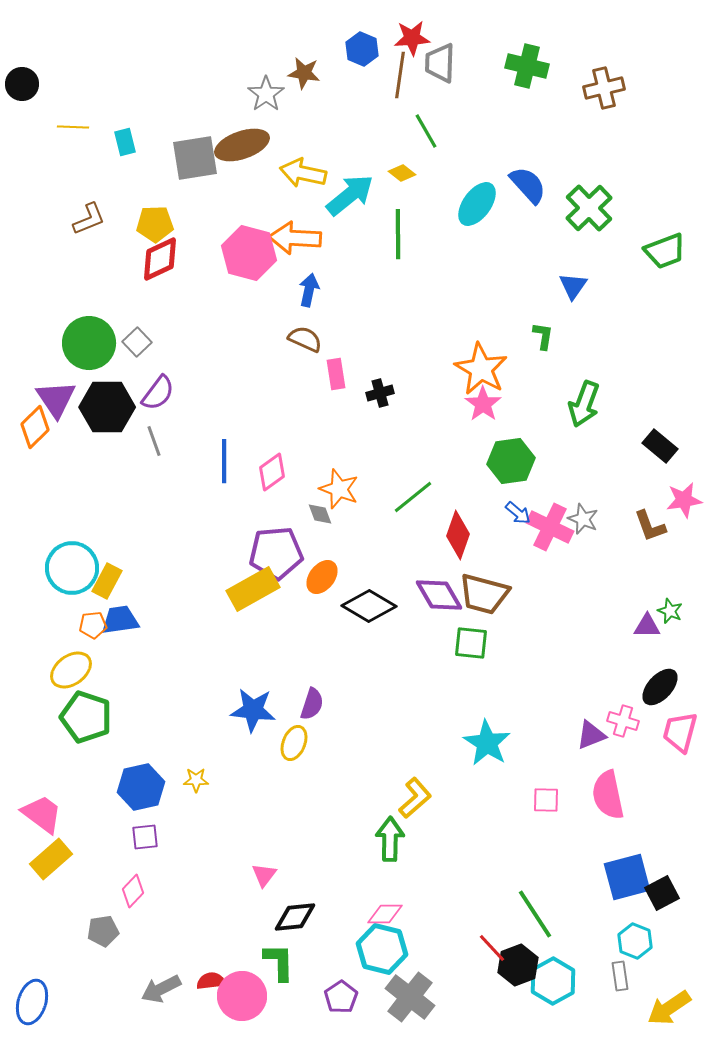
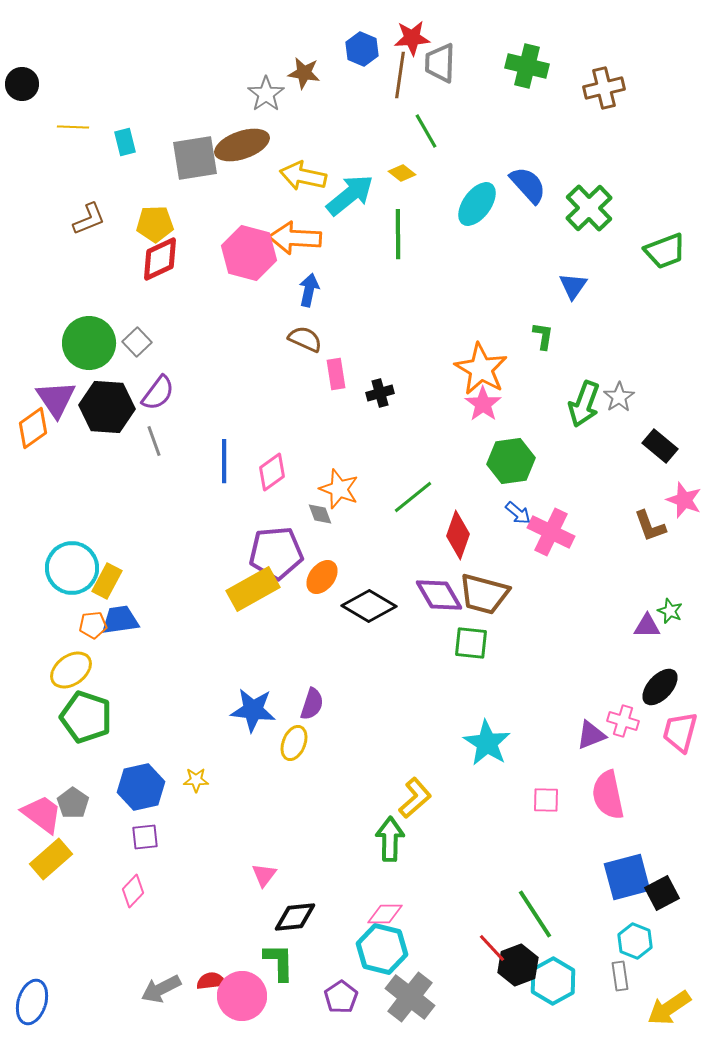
yellow arrow at (303, 173): moved 3 px down
black hexagon at (107, 407): rotated 4 degrees clockwise
orange diamond at (35, 427): moved 2 px left, 1 px down; rotated 9 degrees clockwise
pink star at (684, 500): rotated 30 degrees clockwise
gray star at (583, 519): moved 36 px right, 122 px up; rotated 16 degrees clockwise
pink cross at (550, 527): moved 1 px right, 5 px down
gray pentagon at (103, 931): moved 30 px left, 128 px up; rotated 28 degrees counterclockwise
